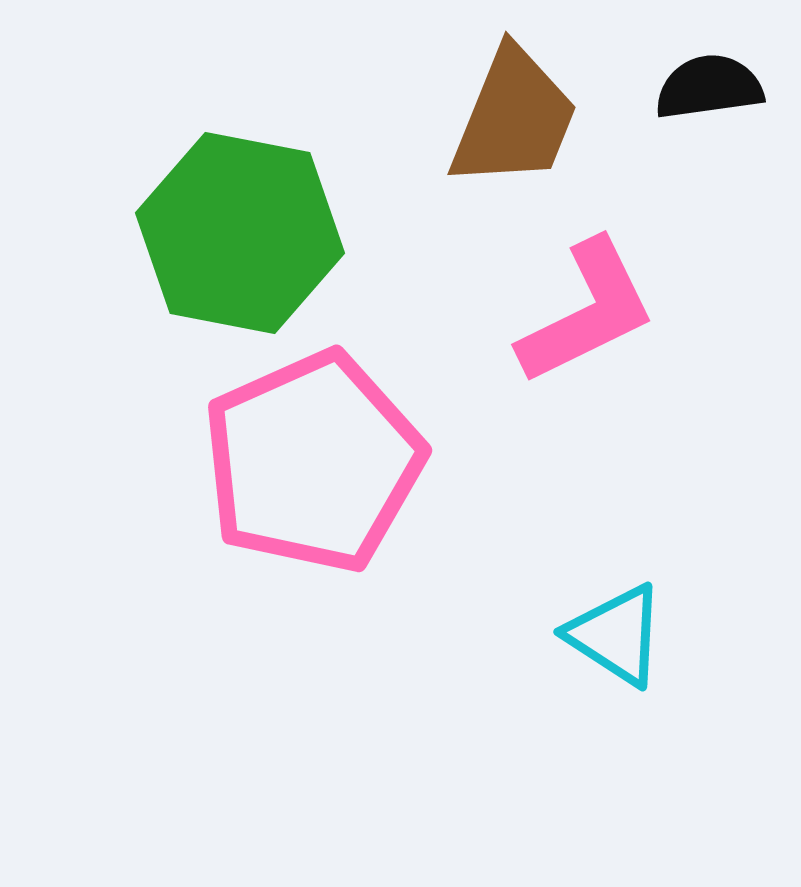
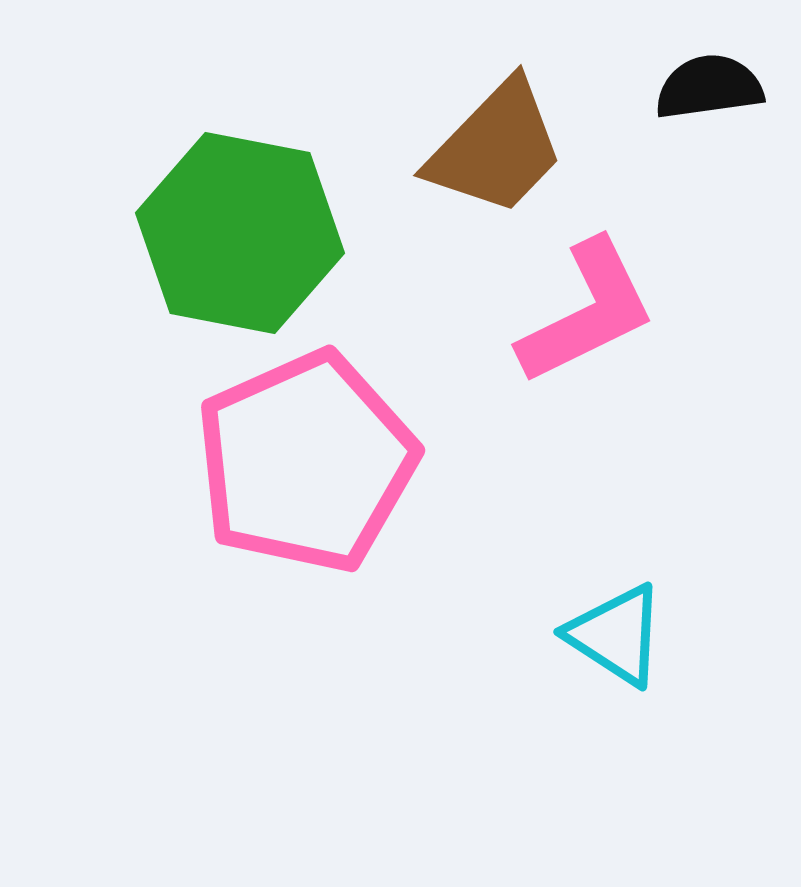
brown trapezoid: moved 18 px left, 30 px down; rotated 22 degrees clockwise
pink pentagon: moved 7 px left
